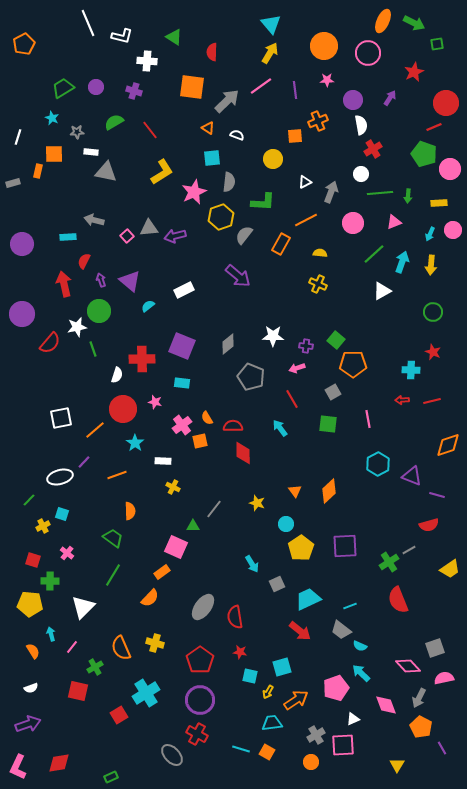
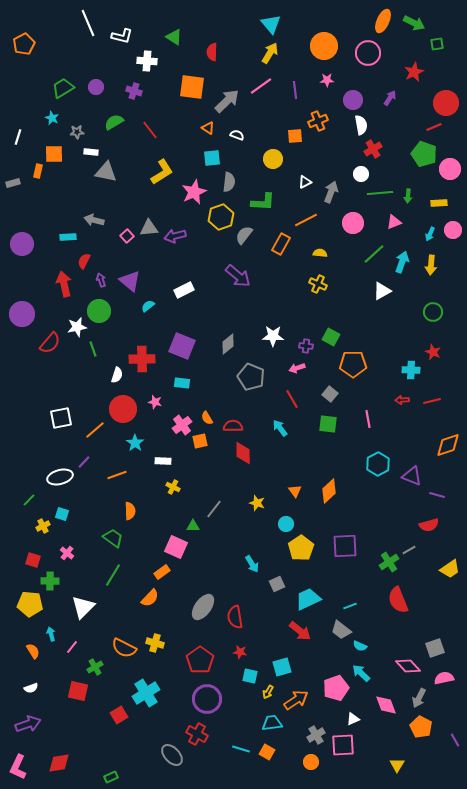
green square at (336, 340): moved 5 px left, 3 px up; rotated 12 degrees counterclockwise
gray square at (333, 392): moved 3 px left, 2 px down; rotated 21 degrees counterclockwise
orange semicircle at (121, 648): moved 3 px right; rotated 40 degrees counterclockwise
purple circle at (200, 700): moved 7 px right, 1 px up
purple line at (442, 748): moved 13 px right, 8 px up
